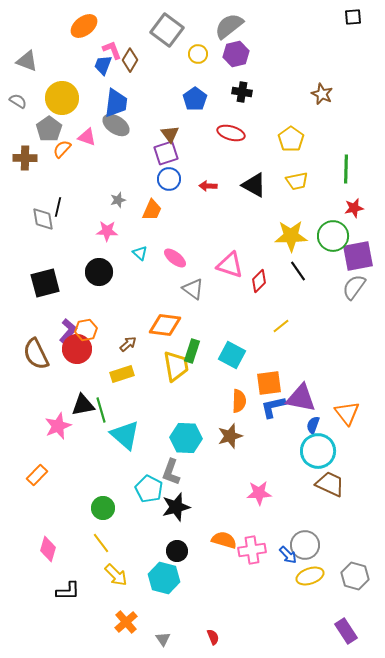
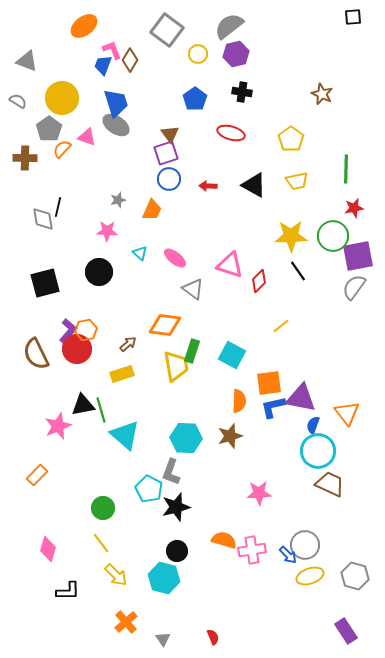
blue trapezoid at (116, 103): rotated 24 degrees counterclockwise
